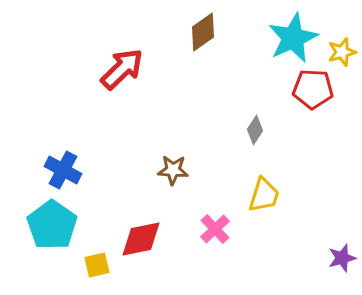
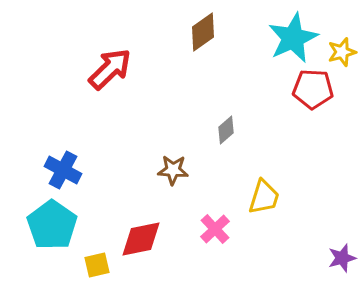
red arrow: moved 12 px left
gray diamond: moved 29 px left; rotated 16 degrees clockwise
yellow trapezoid: moved 2 px down
